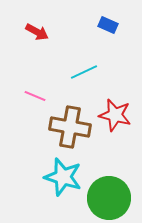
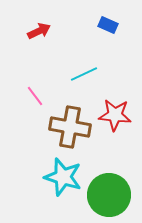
red arrow: moved 2 px right, 1 px up; rotated 55 degrees counterclockwise
cyan line: moved 2 px down
pink line: rotated 30 degrees clockwise
red star: rotated 8 degrees counterclockwise
green circle: moved 3 px up
